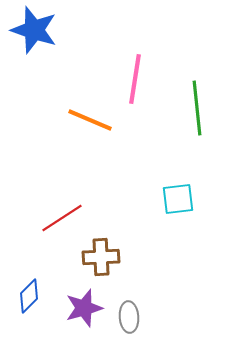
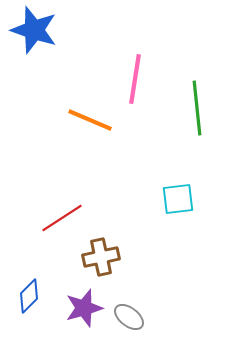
brown cross: rotated 9 degrees counterclockwise
gray ellipse: rotated 48 degrees counterclockwise
